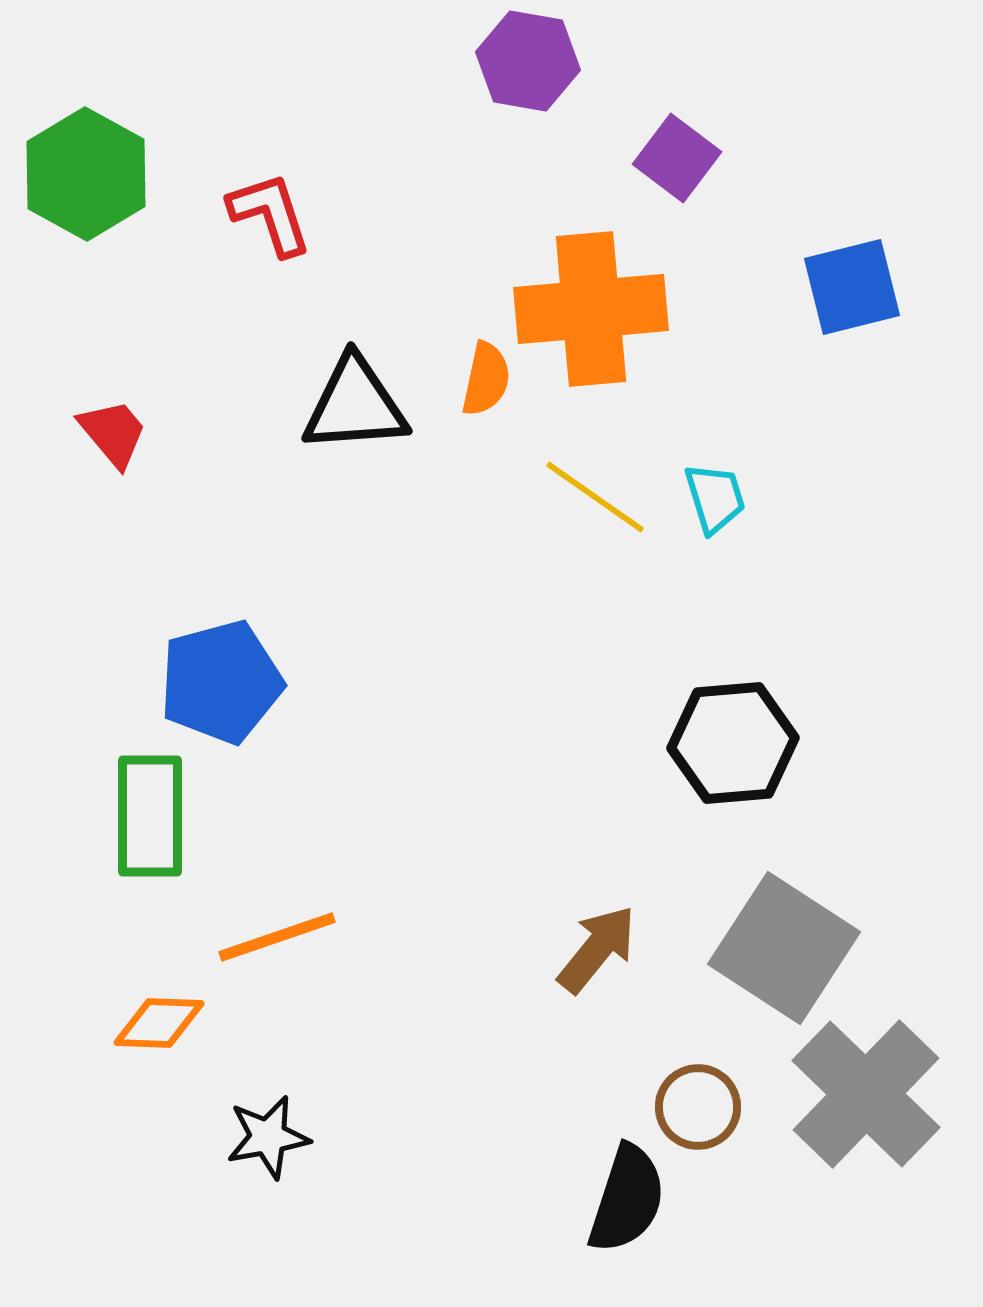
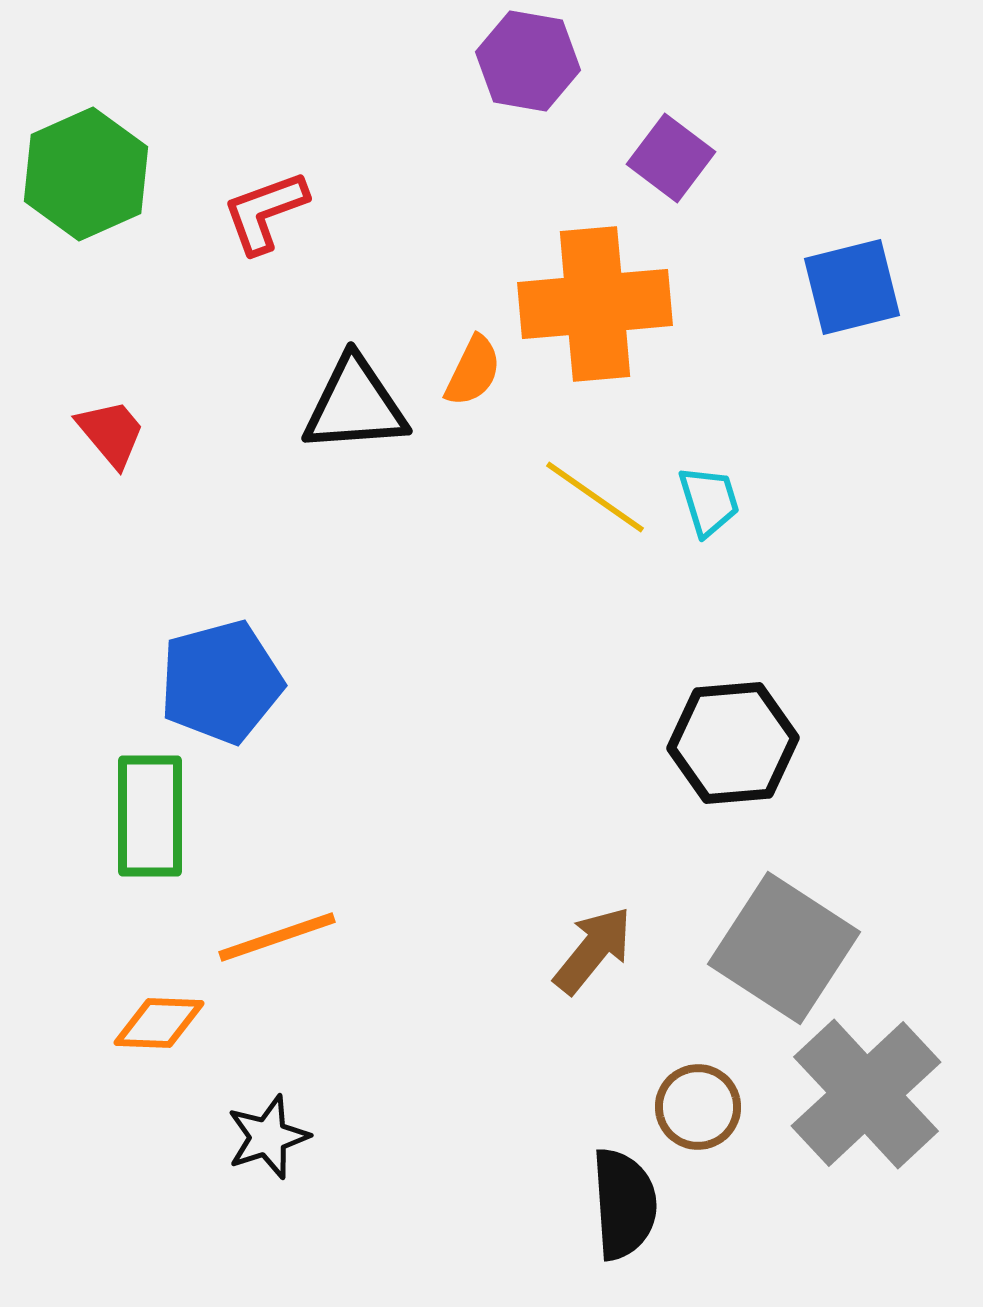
purple square: moved 6 px left
green hexagon: rotated 7 degrees clockwise
red L-shape: moved 5 px left, 2 px up; rotated 92 degrees counterclockwise
orange cross: moved 4 px right, 5 px up
orange semicircle: moved 13 px left, 8 px up; rotated 14 degrees clockwise
red trapezoid: moved 2 px left
cyan trapezoid: moved 6 px left, 3 px down
brown arrow: moved 4 px left, 1 px down
gray cross: rotated 3 degrees clockwise
black star: rotated 8 degrees counterclockwise
black semicircle: moved 3 px left, 5 px down; rotated 22 degrees counterclockwise
